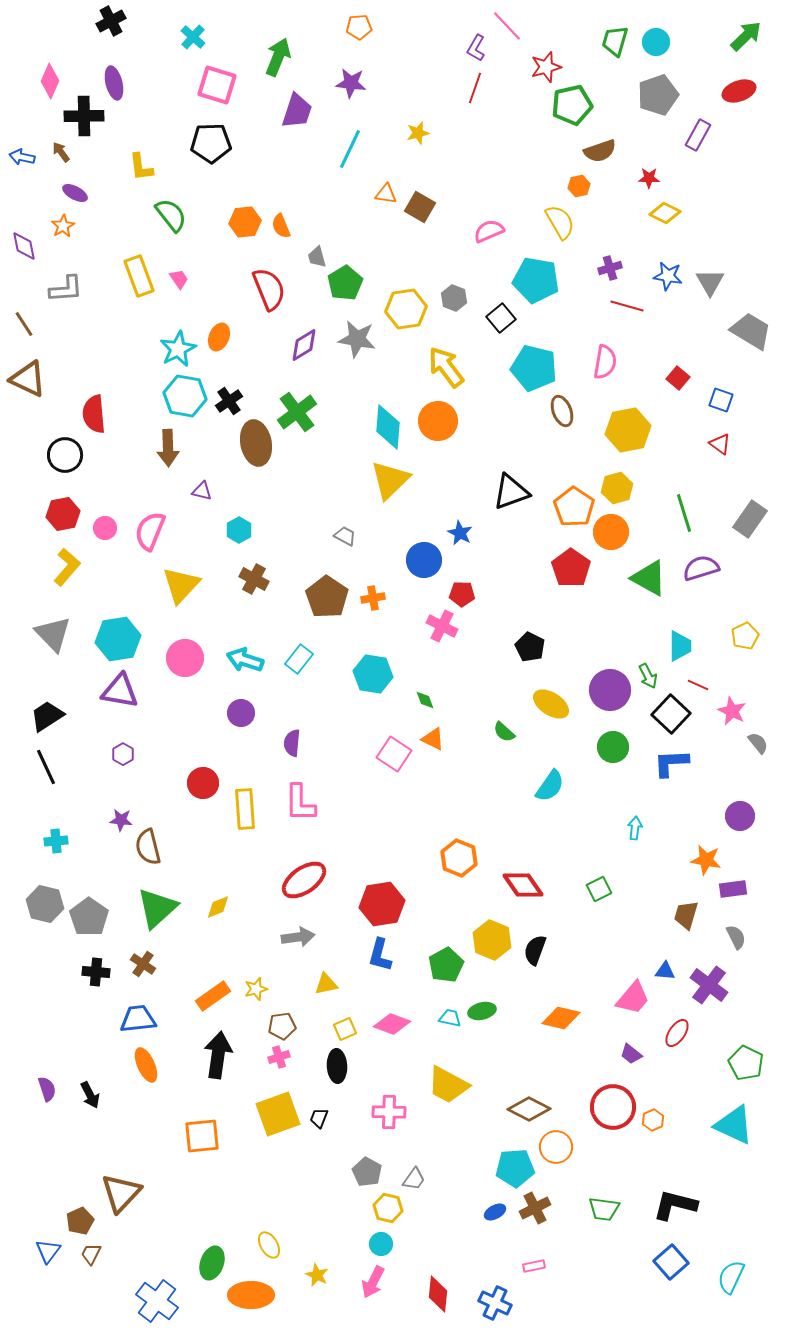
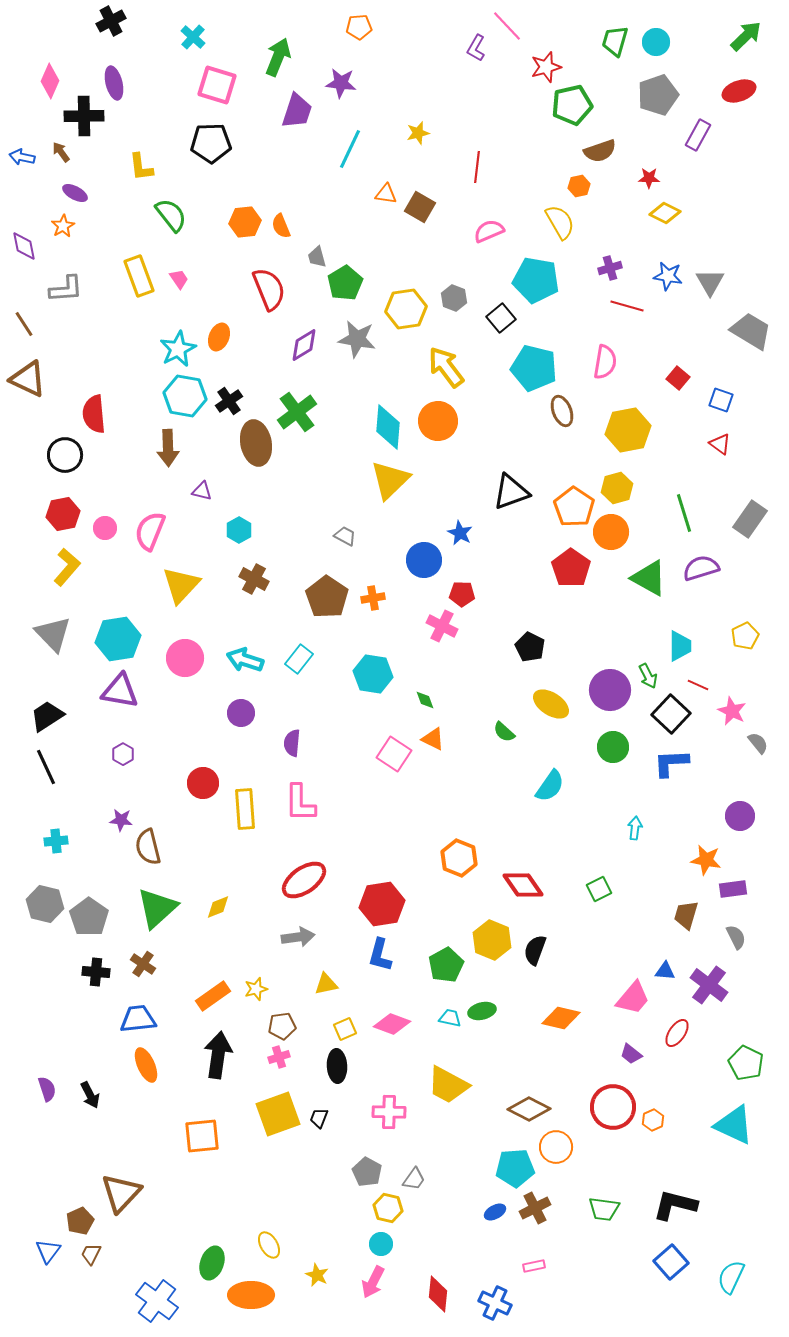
purple star at (351, 83): moved 10 px left
red line at (475, 88): moved 2 px right, 79 px down; rotated 12 degrees counterclockwise
